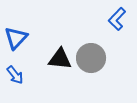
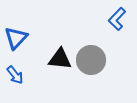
gray circle: moved 2 px down
